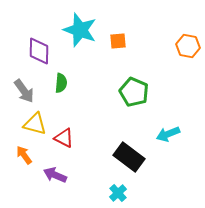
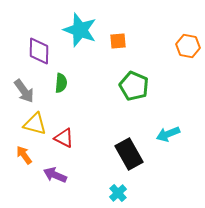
green pentagon: moved 6 px up
black rectangle: moved 3 px up; rotated 24 degrees clockwise
